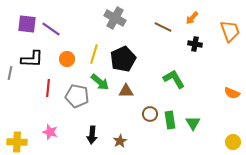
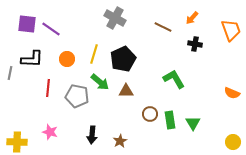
orange trapezoid: moved 1 px right, 1 px up
